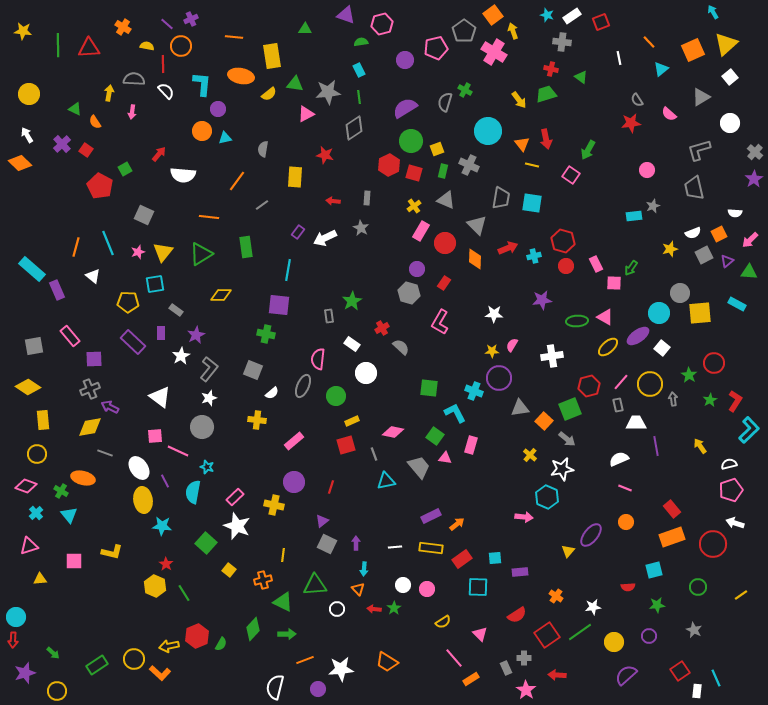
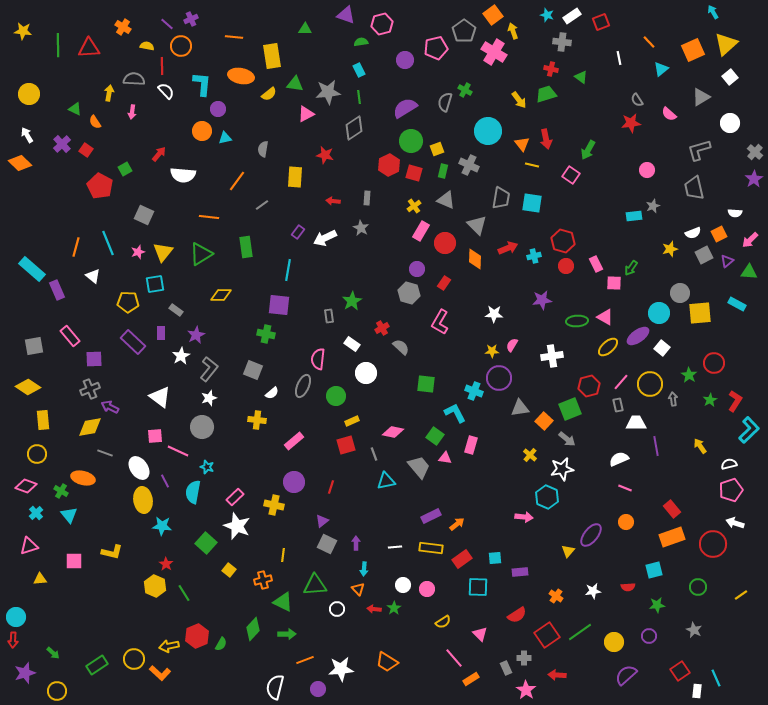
red line at (163, 64): moved 1 px left, 2 px down
green square at (429, 388): moved 3 px left, 4 px up
white star at (593, 607): moved 16 px up
